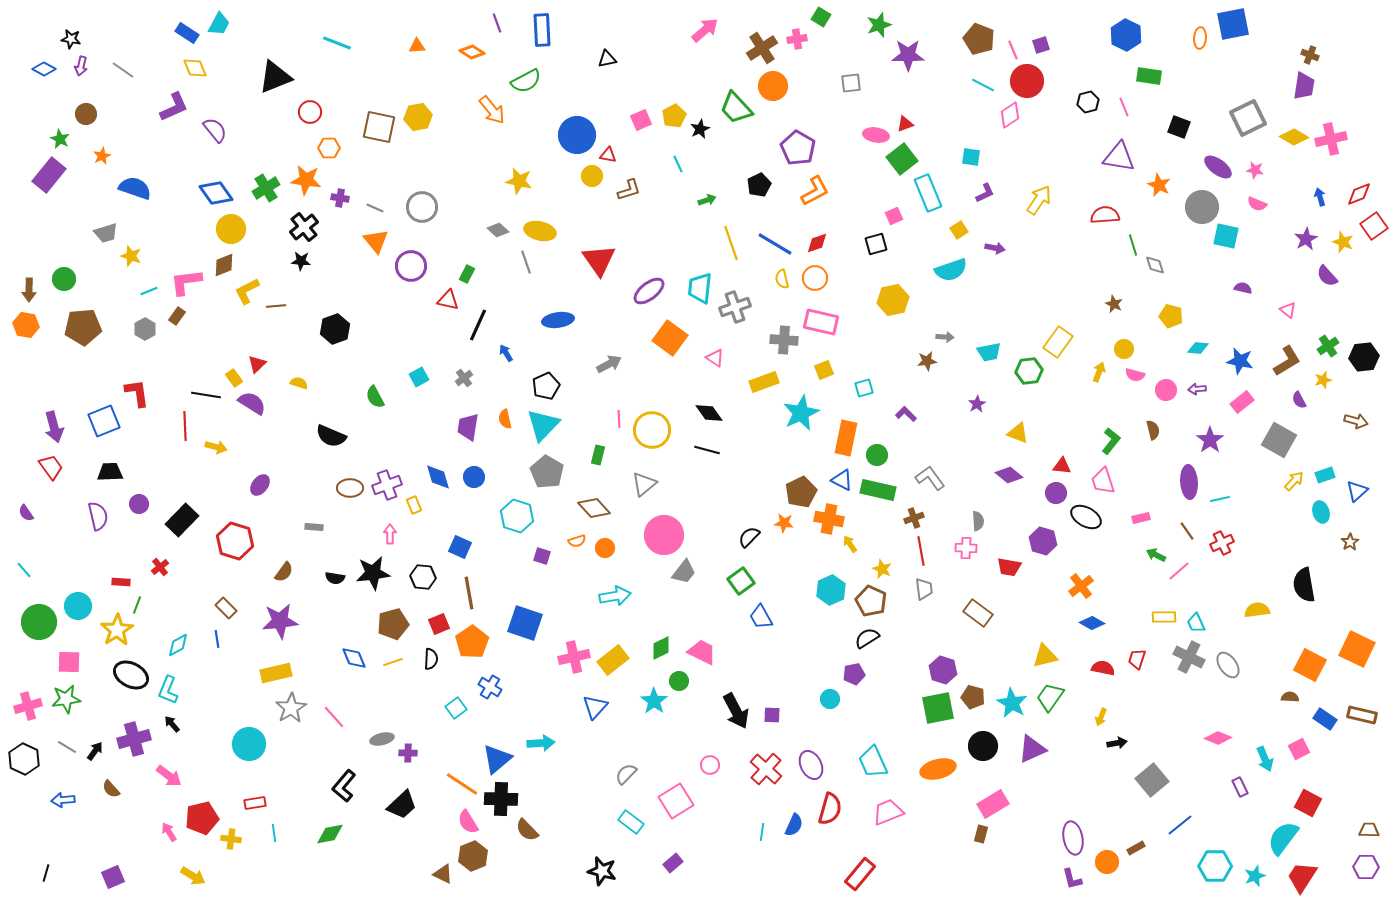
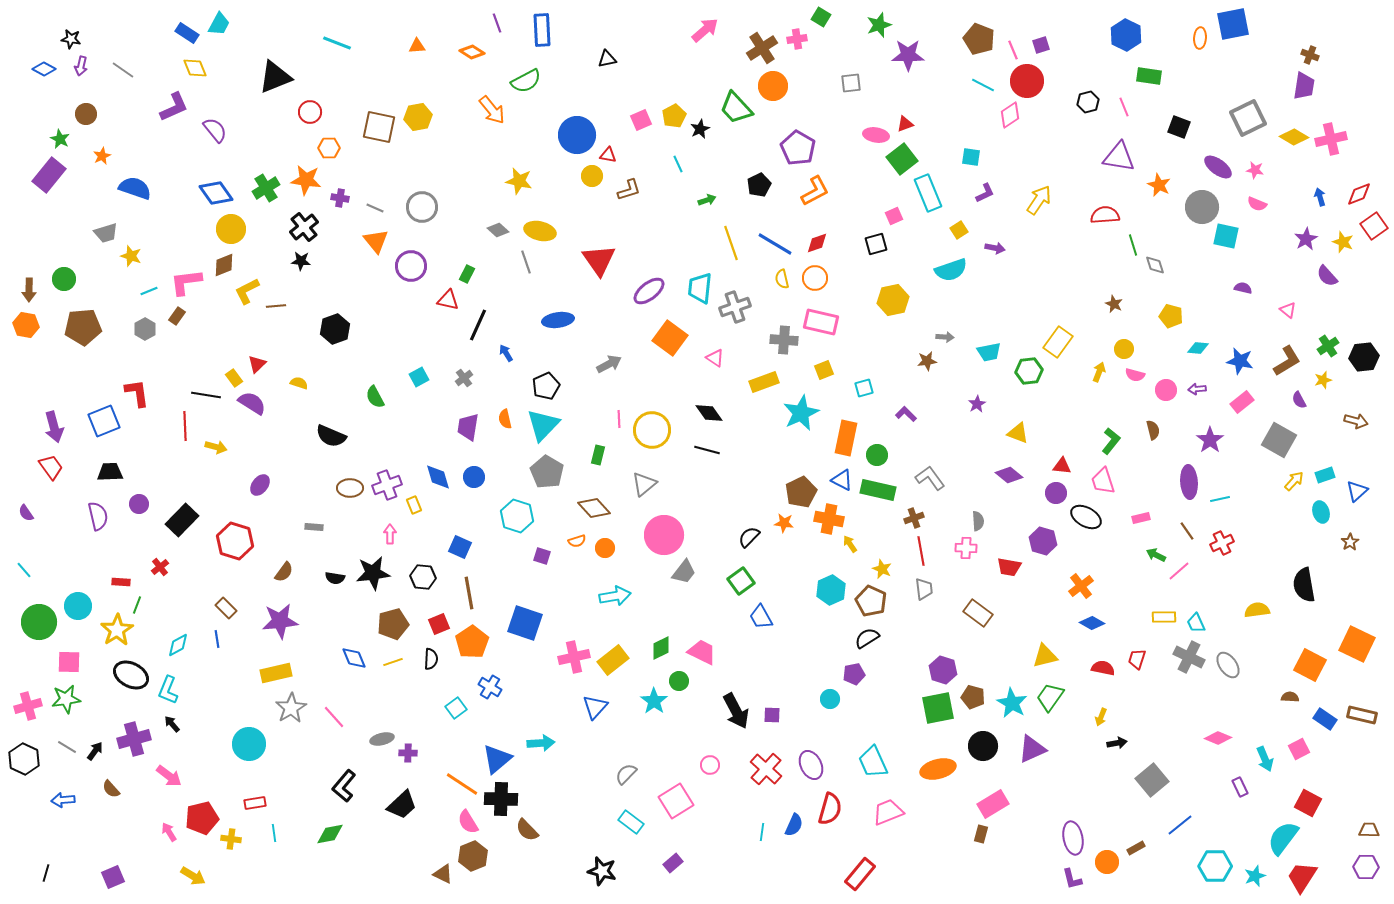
orange square at (1357, 649): moved 5 px up
